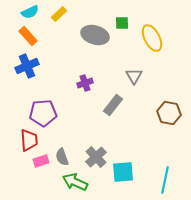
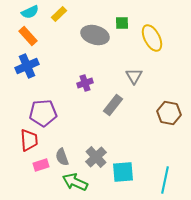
pink rectangle: moved 4 px down
